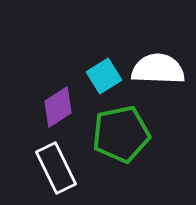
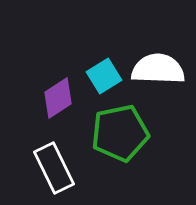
purple diamond: moved 9 px up
green pentagon: moved 1 px left, 1 px up
white rectangle: moved 2 px left
